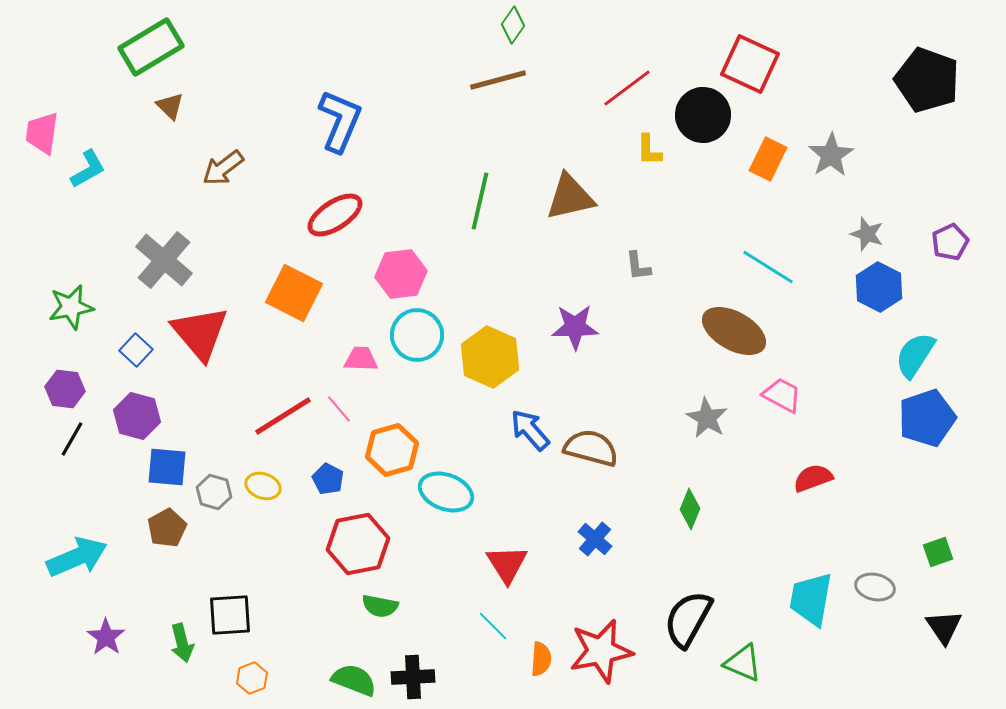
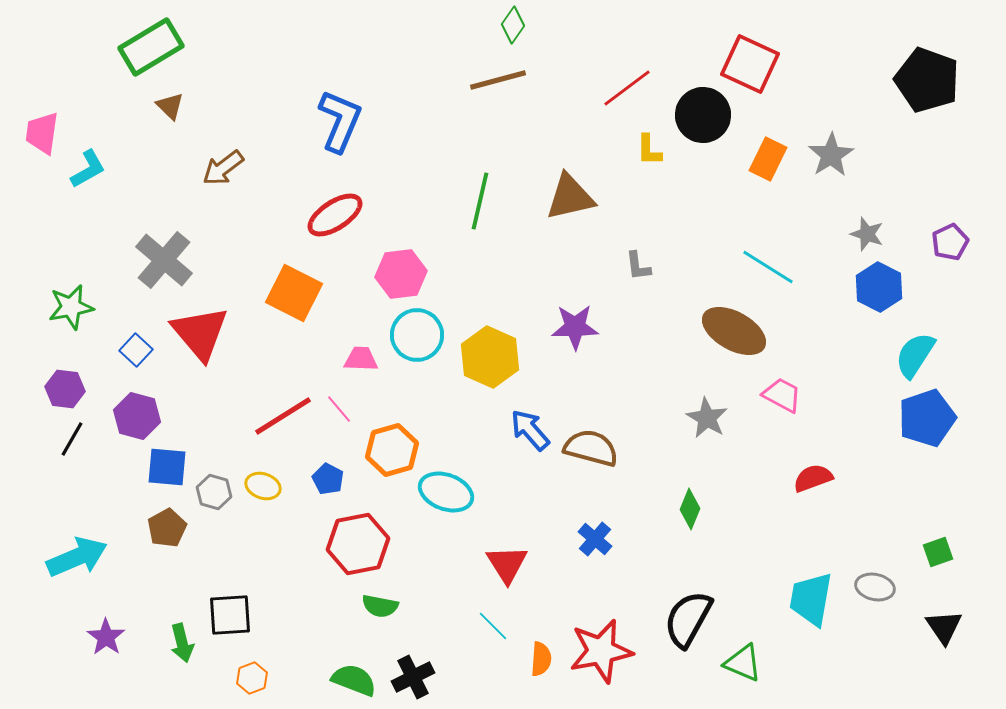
black cross at (413, 677): rotated 24 degrees counterclockwise
